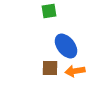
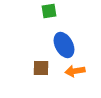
blue ellipse: moved 2 px left, 1 px up; rotated 10 degrees clockwise
brown square: moved 9 px left
